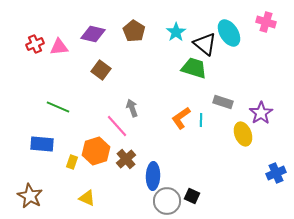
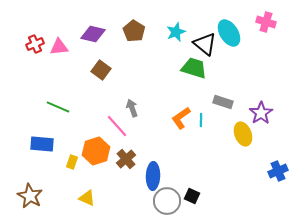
cyan star: rotated 12 degrees clockwise
blue cross: moved 2 px right, 2 px up
